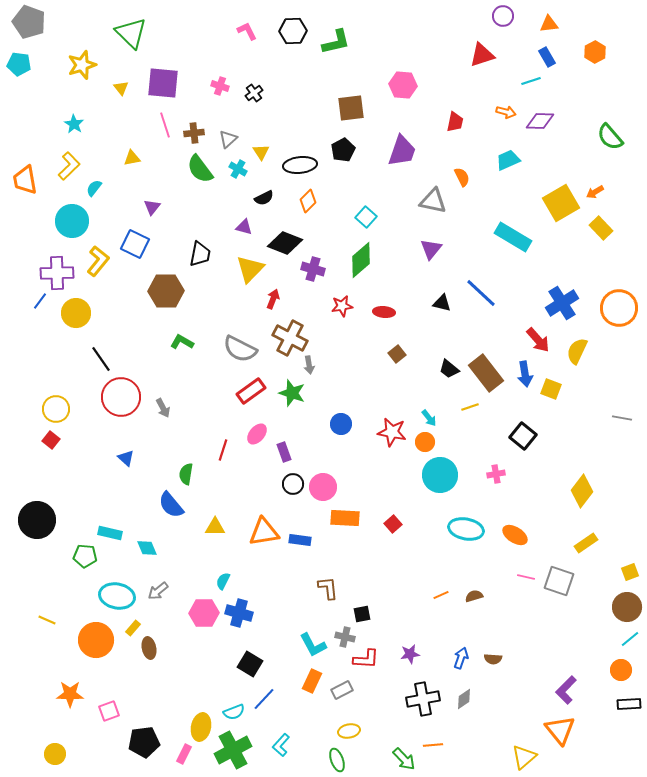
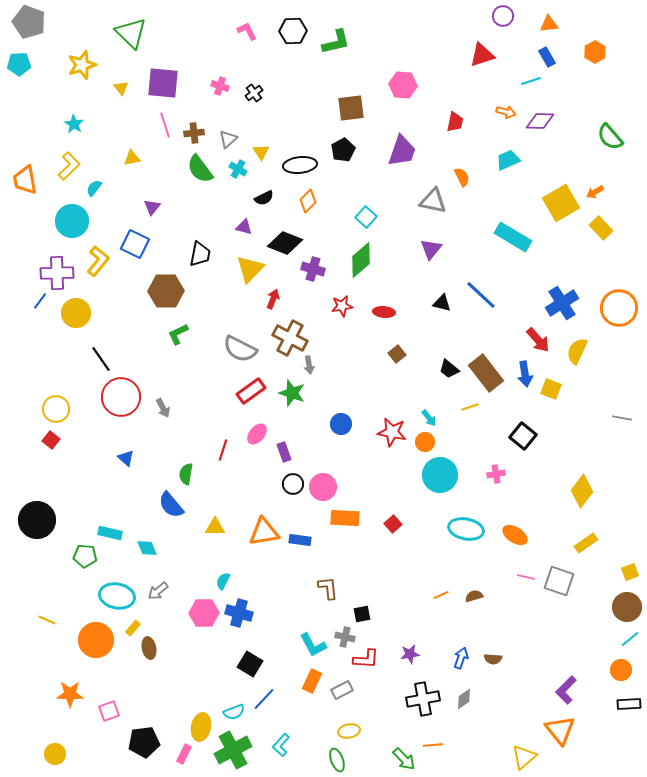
cyan pentagon at (19, 64): rotated 10 degrees counterclockwise
blue line at (481, 293): moved 2 px down
green L-shape at (182, 342): moved 4 px left, 8 px up; rotated 55 degrees counterclockwise
